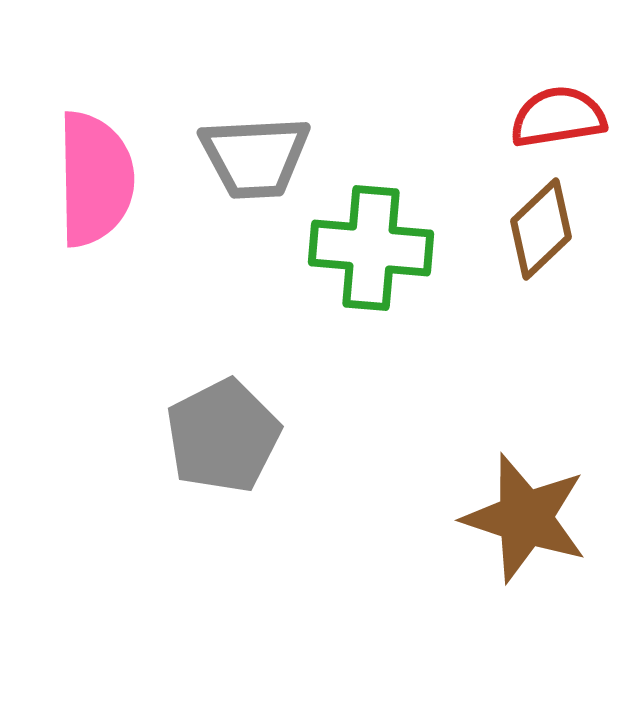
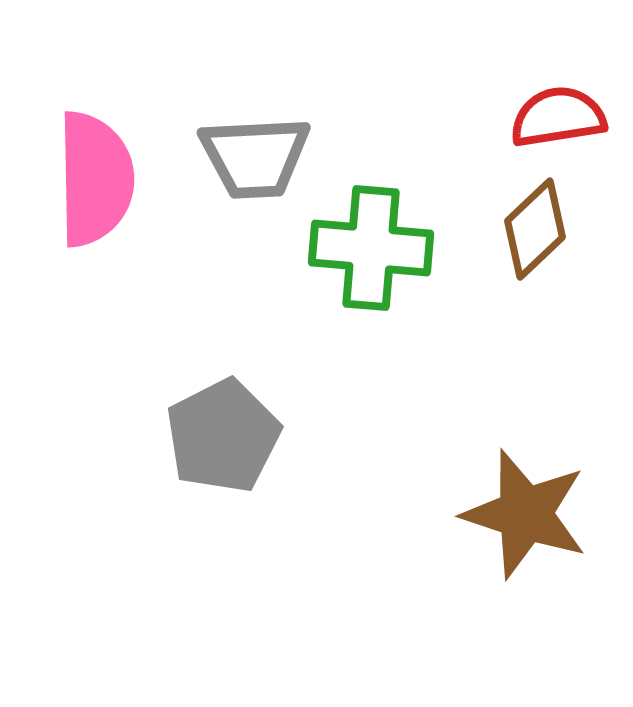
brown diamond: moved 6 px left
brown star: moved 4 px up
